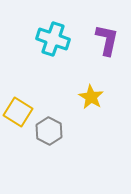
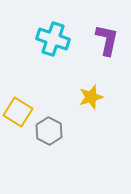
yellow star: rotated 25 degrees clockwise
